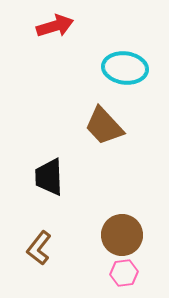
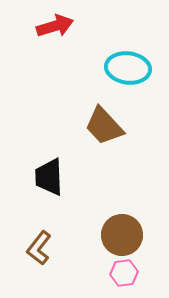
cyan ellipse: moved 3 px right
